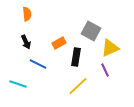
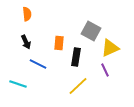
orange rectangle: rotated 56 degrees counterclockwise
